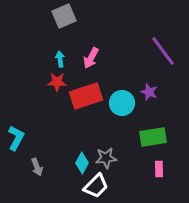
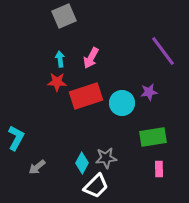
purple star: rotated 30 degrees counterclockwise
gray arrow: rotated 72 degrees clockwise
